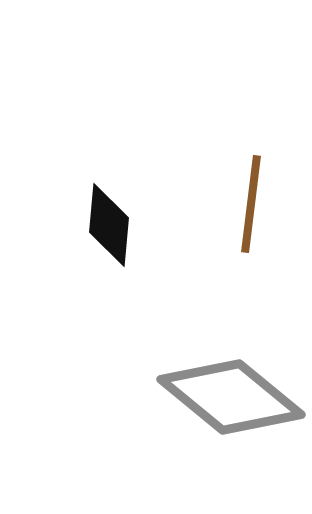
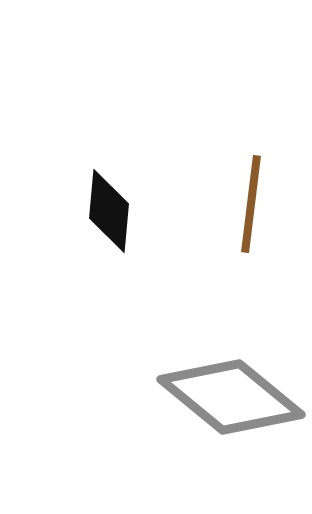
black diamond: moved 14 px up
